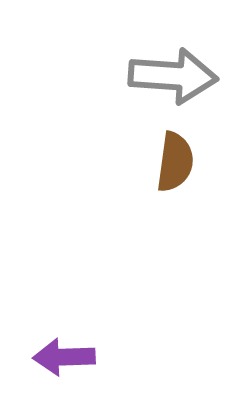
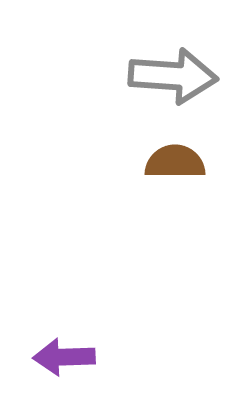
brown semicircle: rotated 98 degrees counterclockwise
